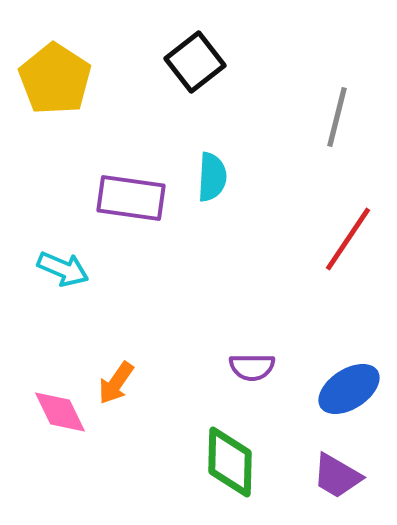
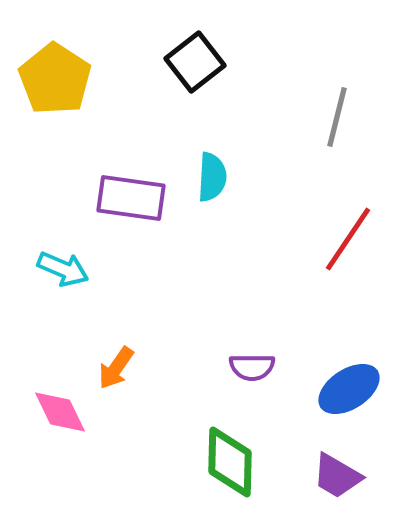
orange arrow: moved 15 px up
